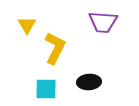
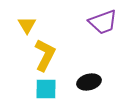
purple trapezoid: rotated 24 degrees counterclockwise
yellow L-shape: moved 10 px left, 7 px down
black ellipse: rotated 10 degrees counterclockwise
